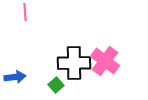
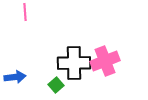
pink cross: rotated 32 degrees clockwise
